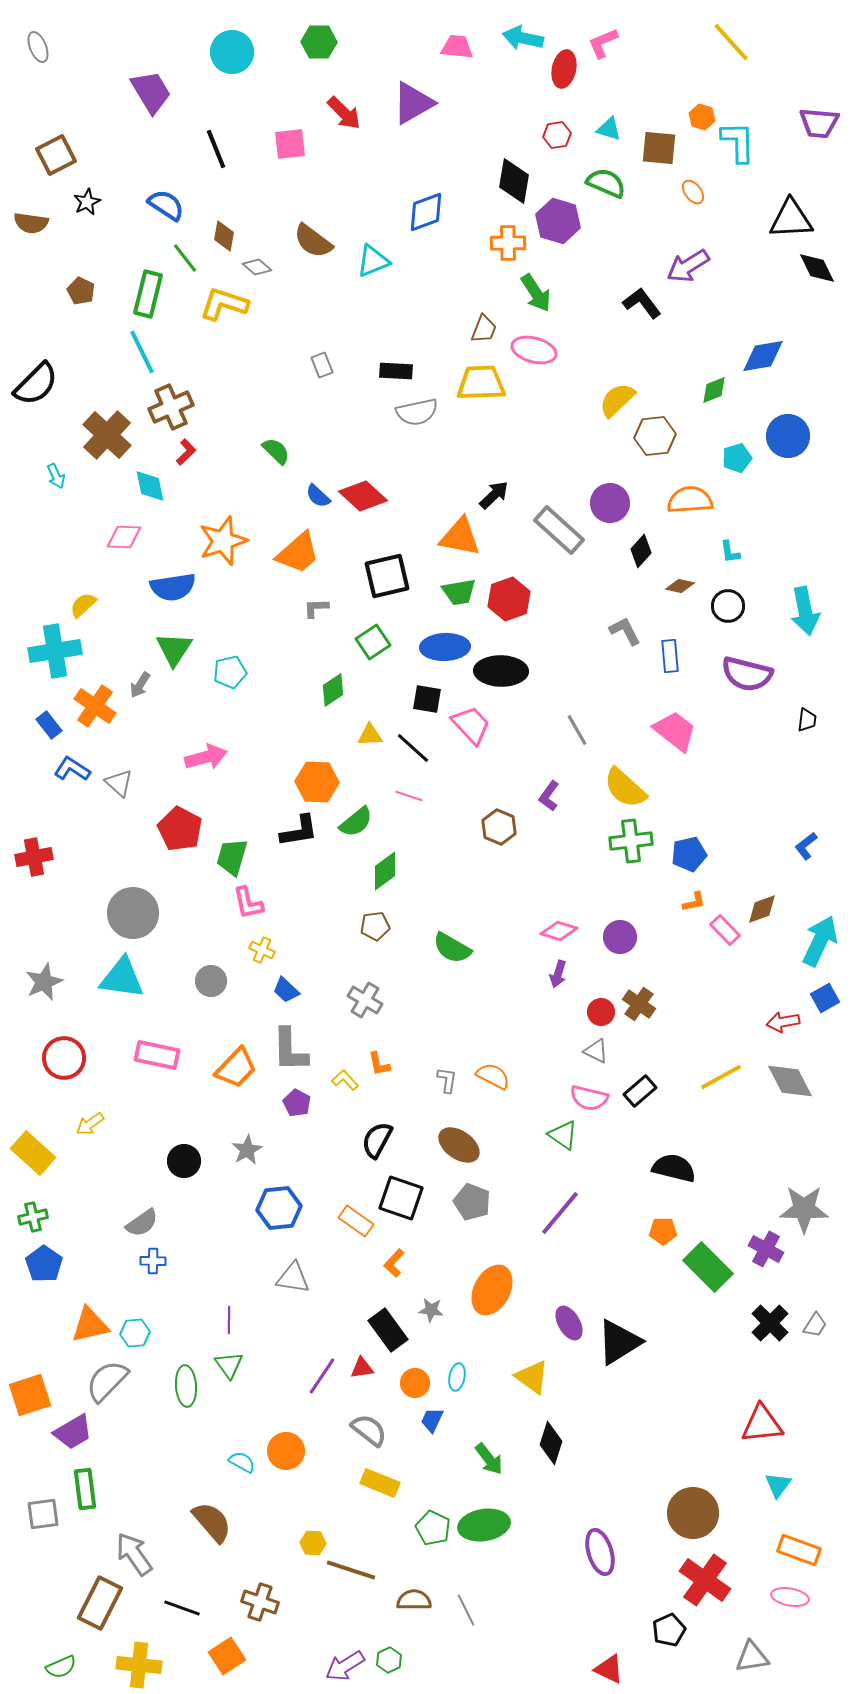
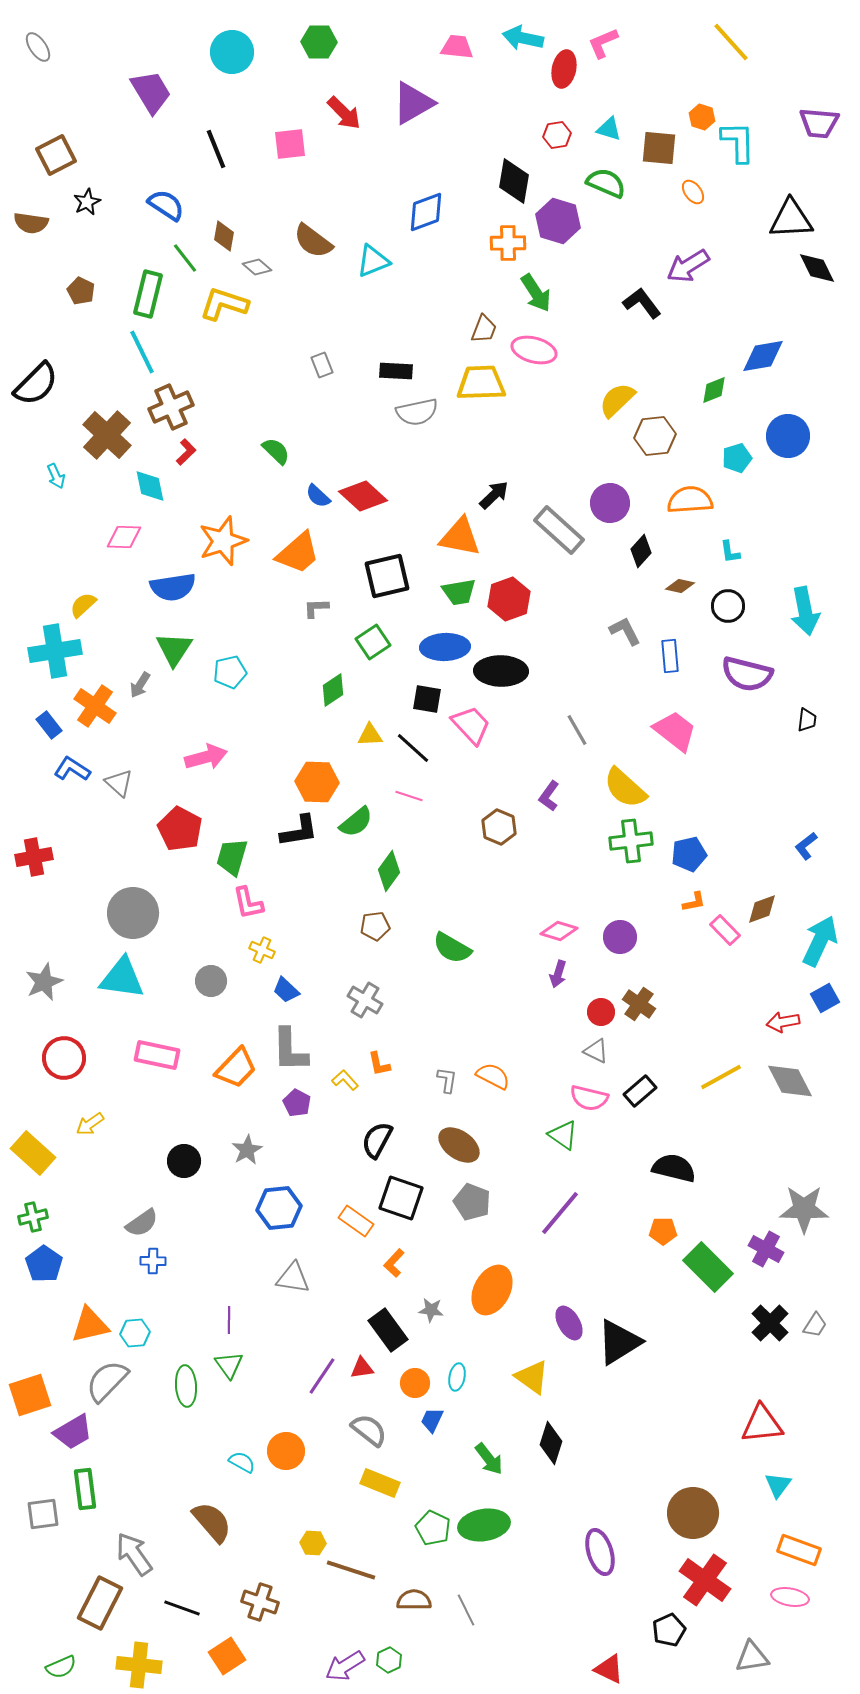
gray ellipse at (38, 47): rotated 12 degrees counterclockwise
green diamond at (385, 871): moved 4 px right; rotated 18 degrees counterclockwise
